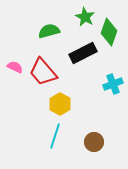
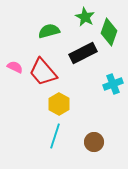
yellow hexagon: moved 1 px left
